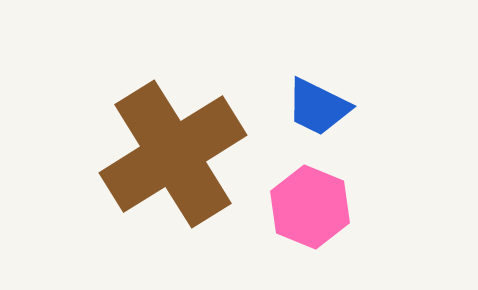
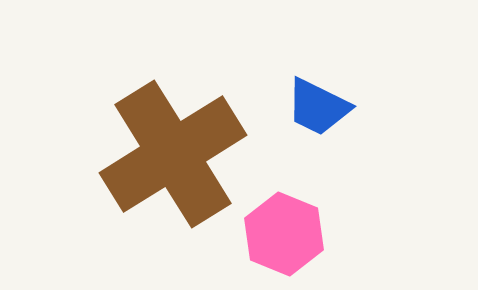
pink hexagon: moved 26 px left, 27 px down
